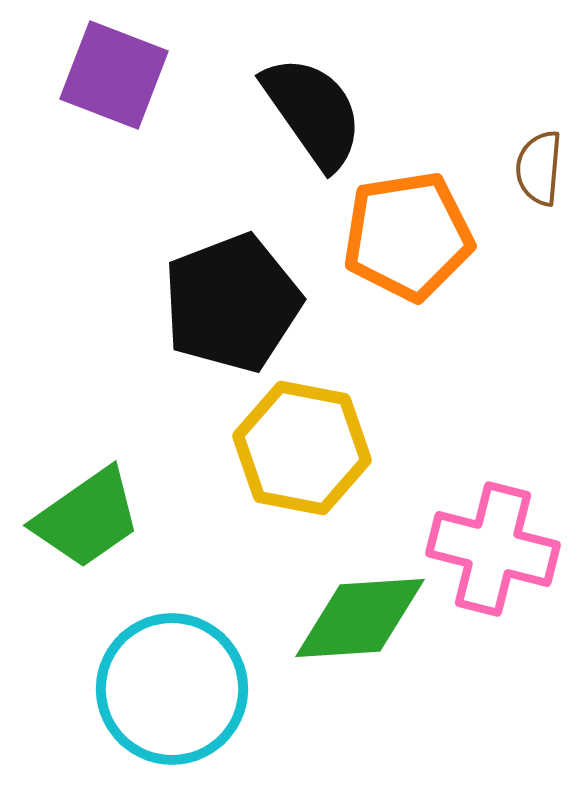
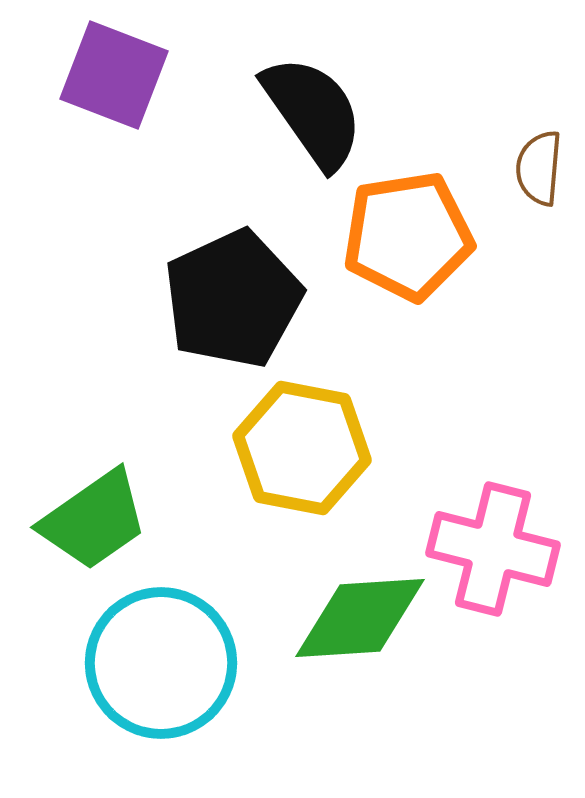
black pentagon: moved 1 px right, 4 px up; rotated 4 degrees counterclockwise
green trapezoid: moved 7 px right, 2 px down
cyan circle: moved 11 px left, 26 px up
